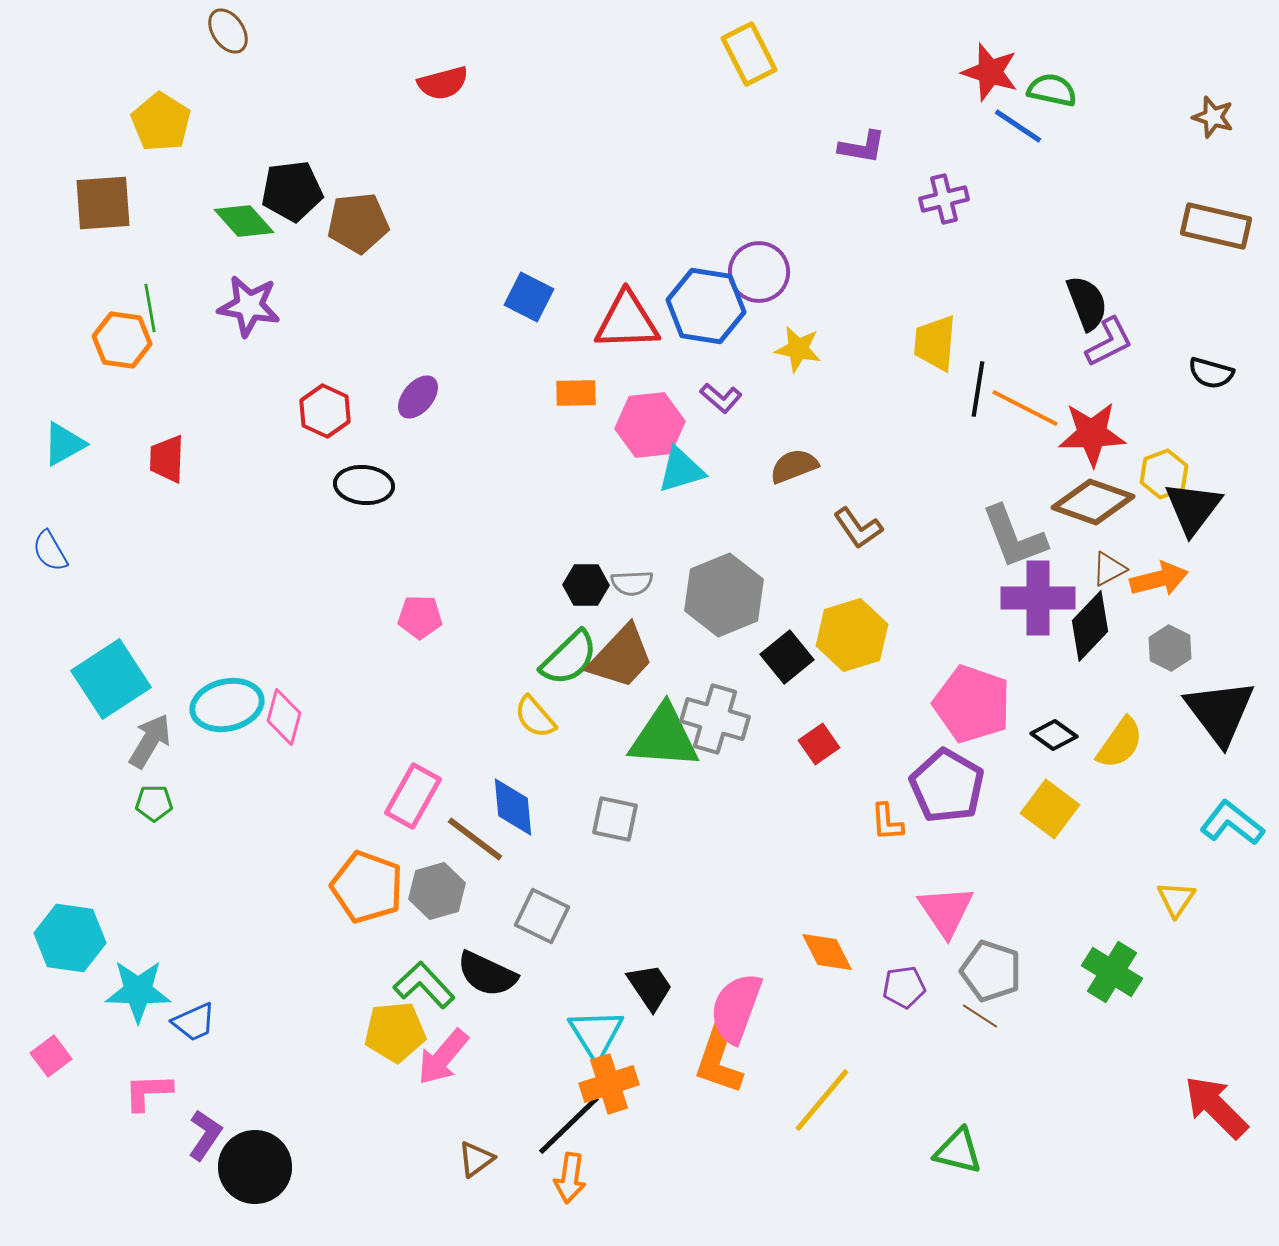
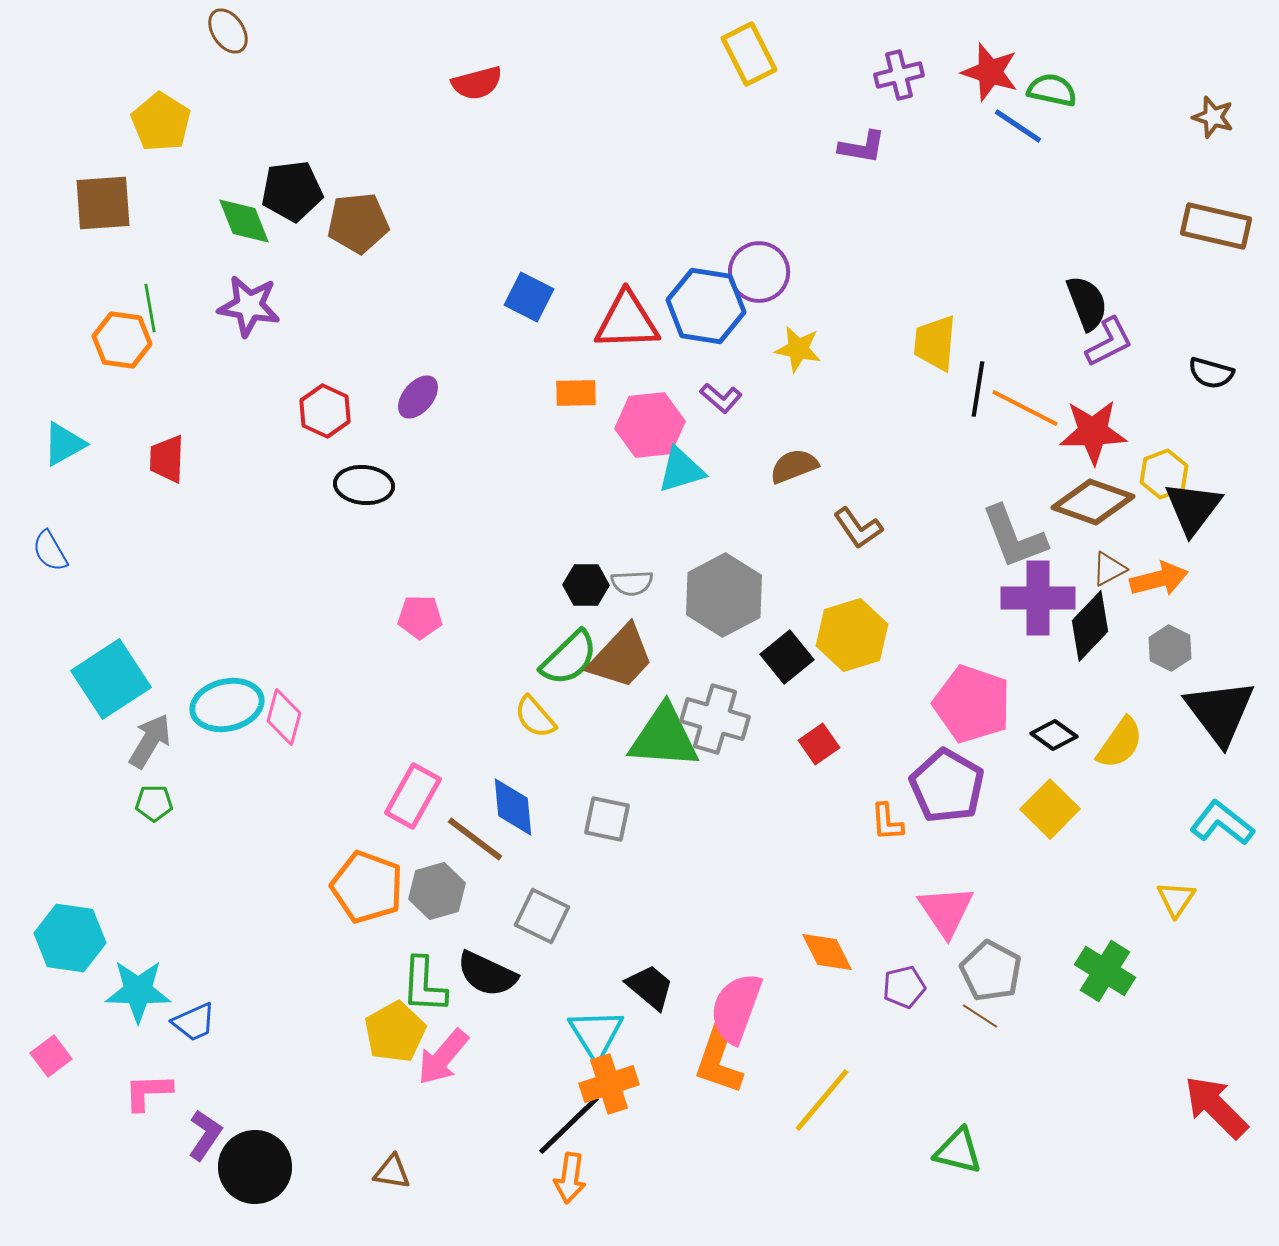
red semicircle at (443, 83): moved 34 px right
purple cross at (944, 199): moved 45 px left, 124 px up
green diamond at (244, 221): rotated 20 degrees clockwise
red star at (1092, 434): moved 1 px right, 2 px up
gray hexagon at (724, 595): rotated 6 degrees counterclockwise
yellow square at (1050, 809): rotated 8 degrees clockwise
gray square at (615, 819): moved 8 px left
cyan L-shape at (1232, 823): moved 10 px left
gray pentagon at (991, 971): rotated 10 degrees clockwise
green cross at (1112, 972): moved 7 px left, 1 px up
green L-shape at (424, 985): rotated 134 degrees counterclockwise
black trapezoid at (650, 987): rotated 16 degrees counterclockwise
purple pentagon at (904, 987): rotated 6 degrees counterclockwise
yellow pentagon at (395, 1032): rotated 24 degrees counterclockwise
brown triangle at (476, 1159): moved 84 px left, 13 px down; rotated 45 degrees clockwise
